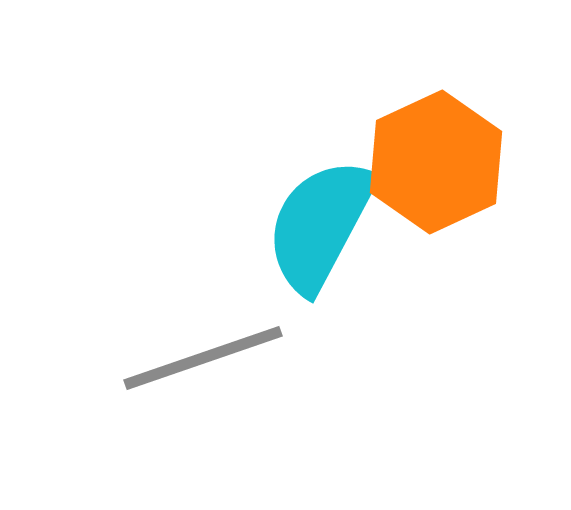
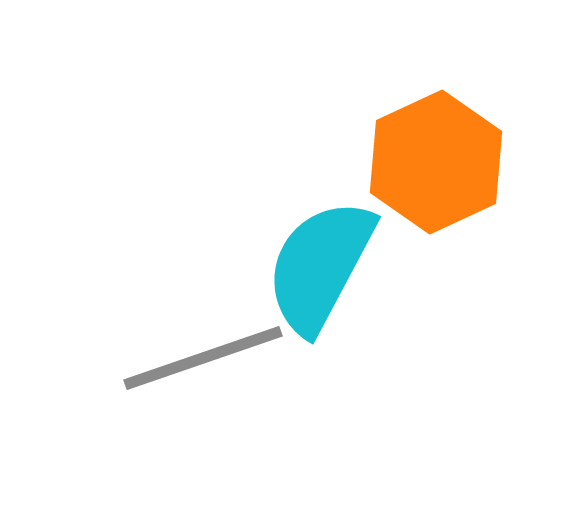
cyan semicircle: moved 41 px down
